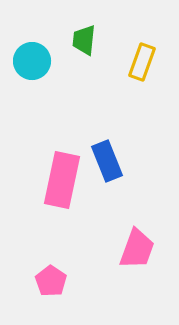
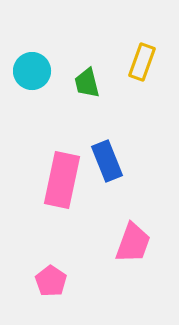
green trapezoid: moved 3 px right, 43 px down; rotated 20 degrees counterclockwise
cyan circle: moved 10 px down
pink trapezoid: moved 4 px left, 6 px up
